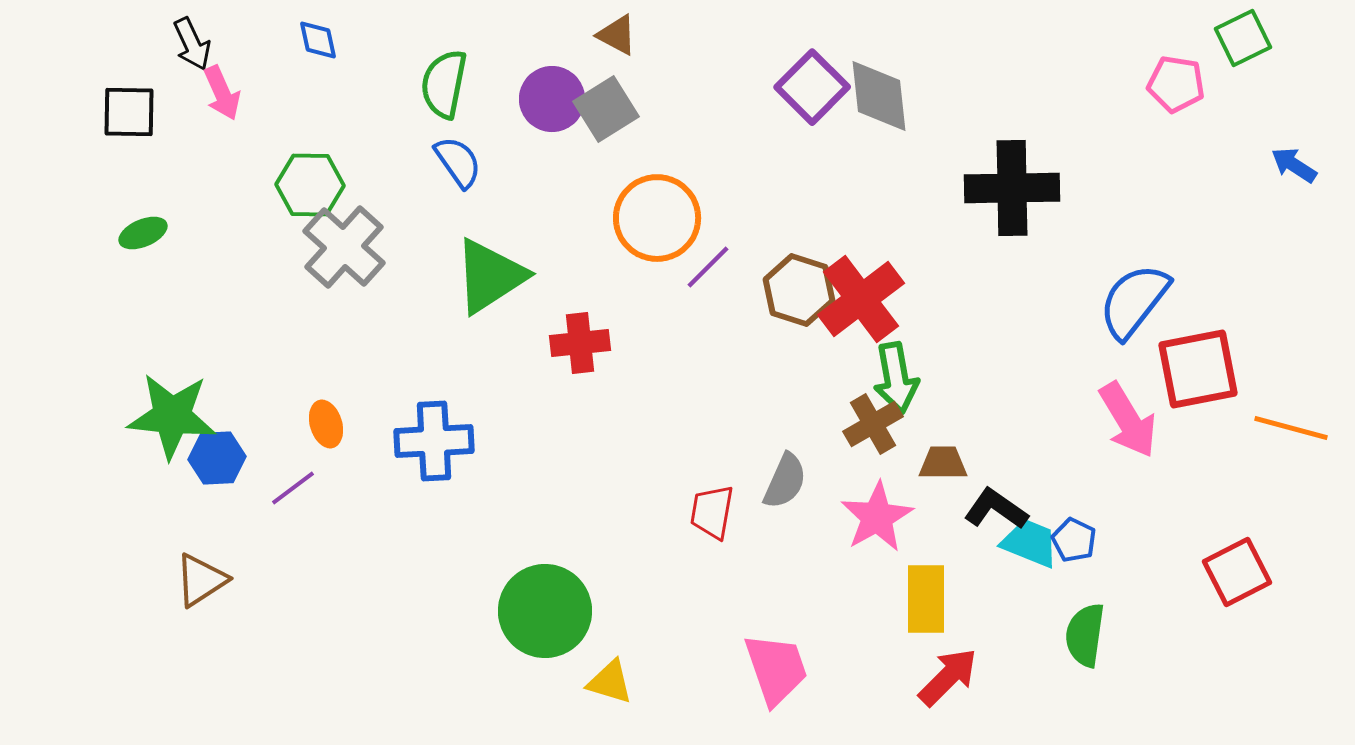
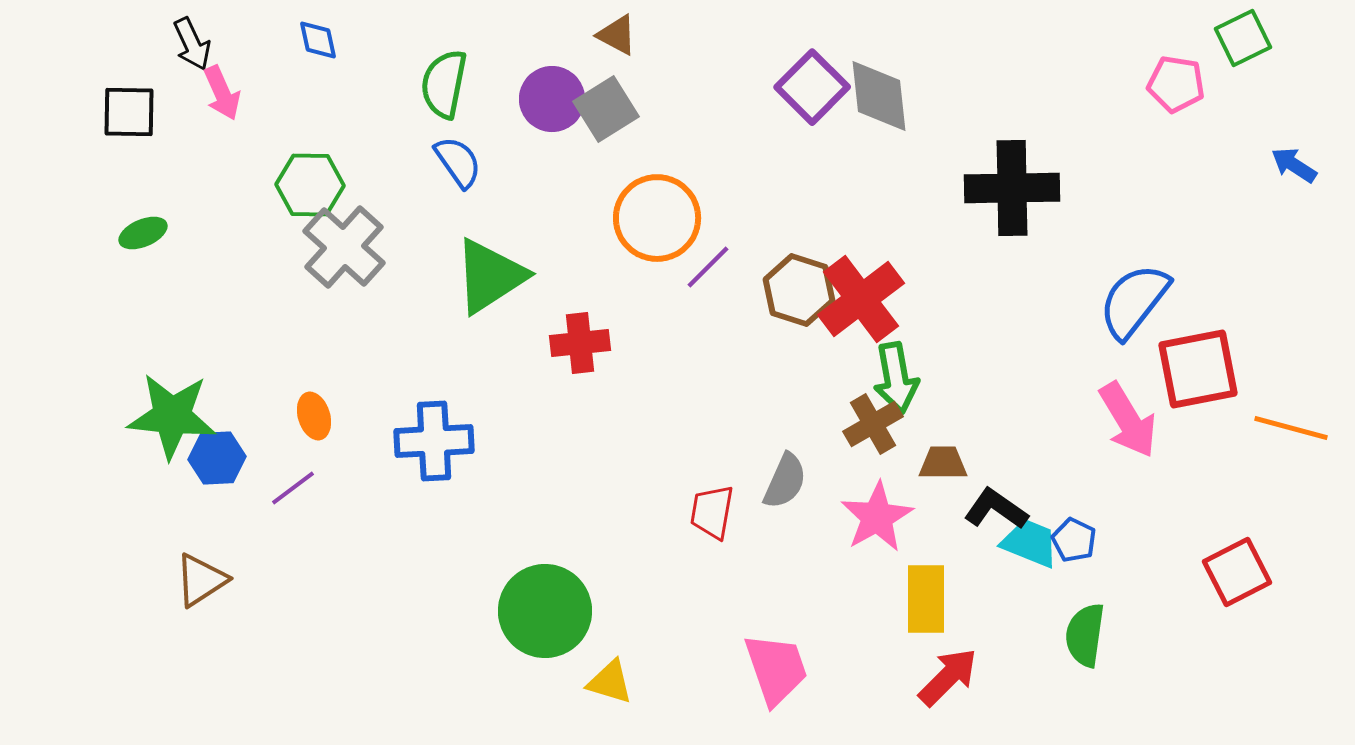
orange ellipse at (326, 424): moved 12 px left, 8 px up
